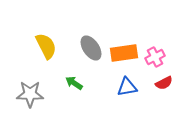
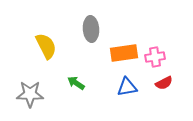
gray ellipse: moved 19 px up; rotated 30 degrees clockwise
pink cross: rotated 18 degrees clockwise
green arrow: moved 2 px right
